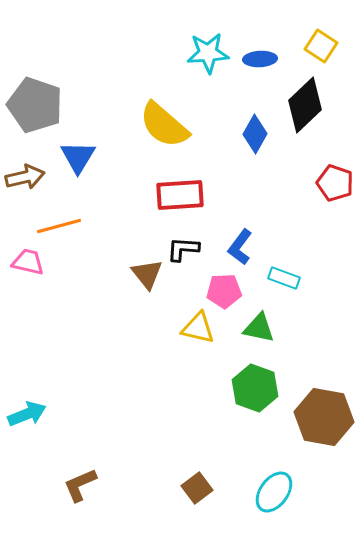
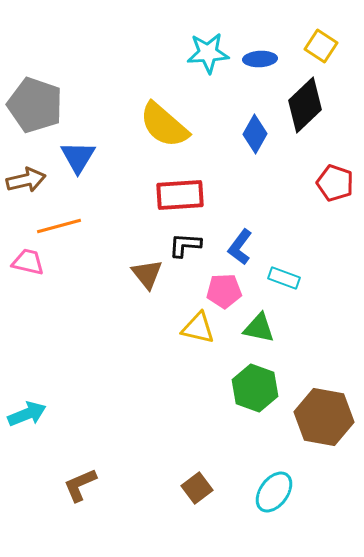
brown arrow: moved 1 px right, 3 px down
black L-shape: moved 2 px right, 4 px up
